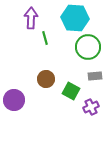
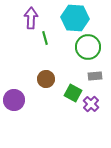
green square: moved 2 px right, 2 px down
purple cross: moved 3 px up; rotated 21 degrees counterclockwise
